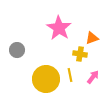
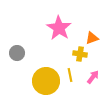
gray circle: moved 3 px down
yellow circle: moved 2 px down
